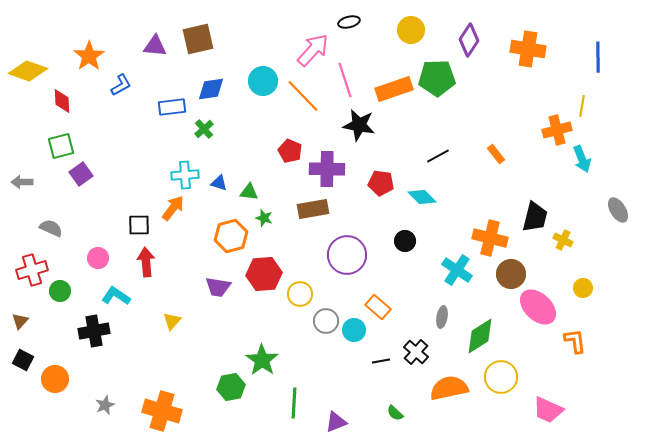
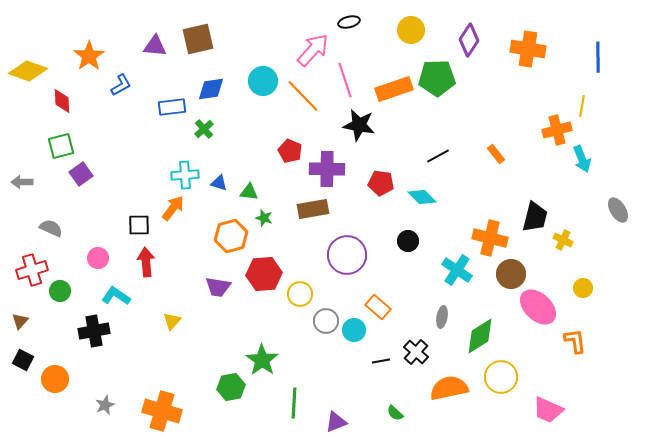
black circle at (405, 241): moved 3 px right
